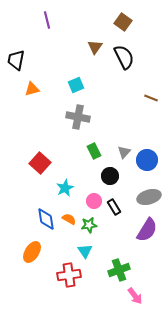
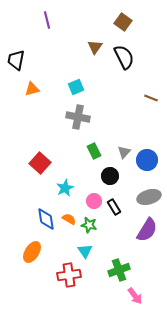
cyan square: moved 2 px down
green star: rotated 21 degrees clockwise
